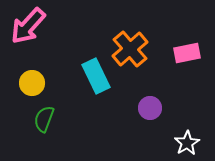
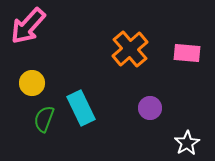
pink rectangle: rotated 16 degrees clockwise
cyan rectangle: moved 15 px left, 32 px down
